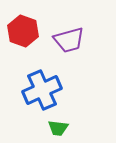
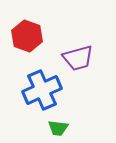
red hexagon: moved 4 px right, 5 px down
purple trapezoid: moved 9 px right, 18 px down
